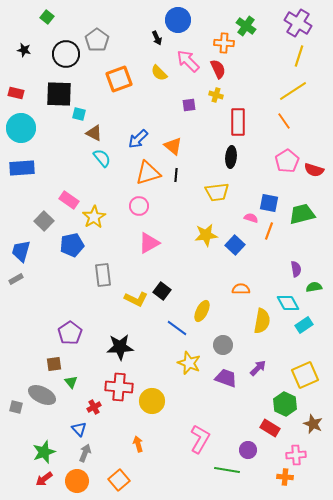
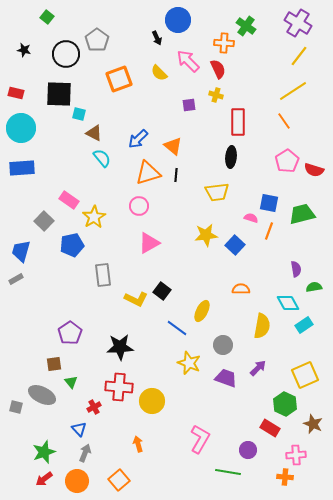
yellow line at (299, 56): rotated 20 degrees clockwise
yellow semicircle at (262, 321): moved 5 px down
green line at (227, 470): moved 1 px right, 2 px down
